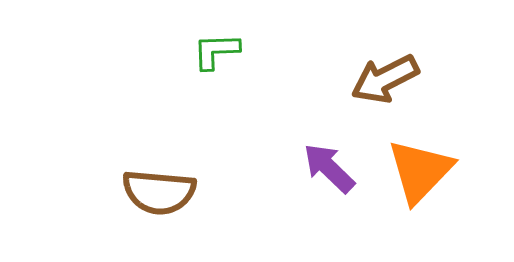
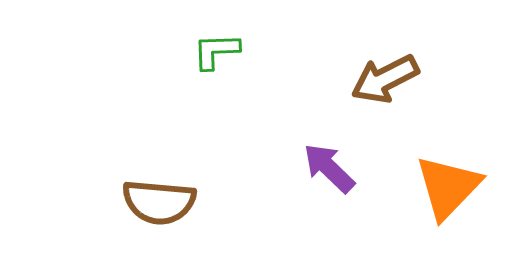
orange triangle: moved 28 px right, 16 px down
brown semicircle: moved 10 px down
